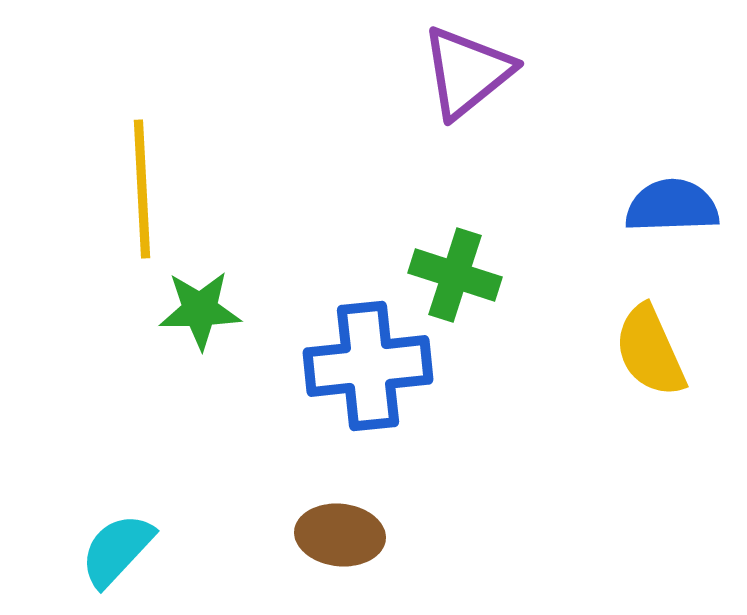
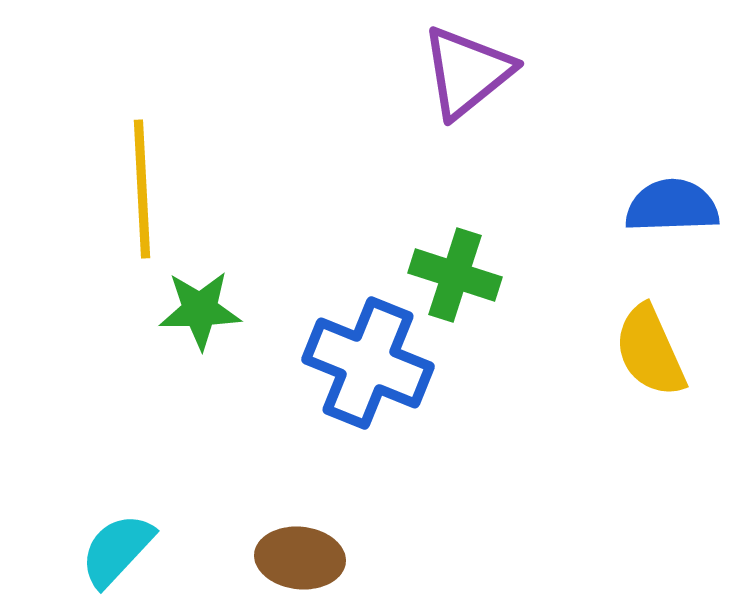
blue cross: moved 3 px up; rotated 28 degrees clockwise
brown ellipse: moved 40 px left, 23 px down
